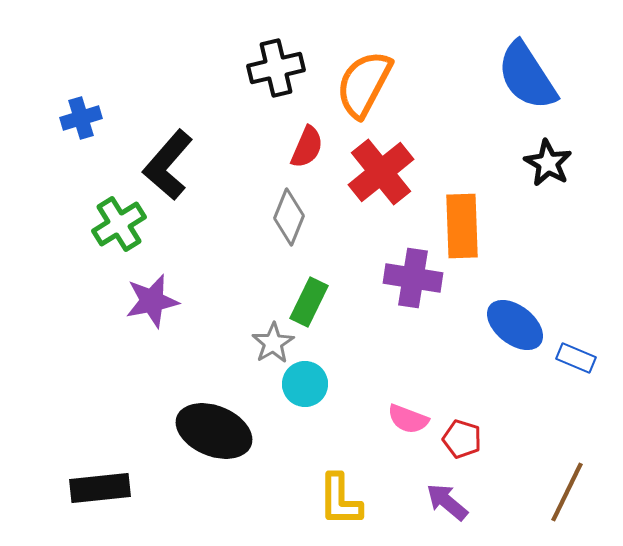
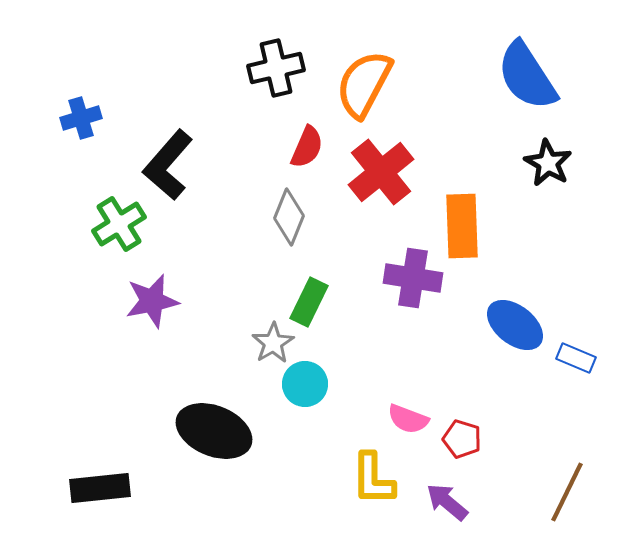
yellow L-shape: moved 33 px right, 21 px up
